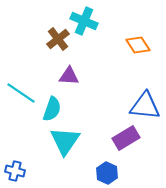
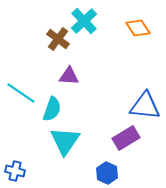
cyan cross: rotated 24 degrees clockwise
brown cross: rotated 15 degrees counterclockwise
orange diamond: moved 17 px up
